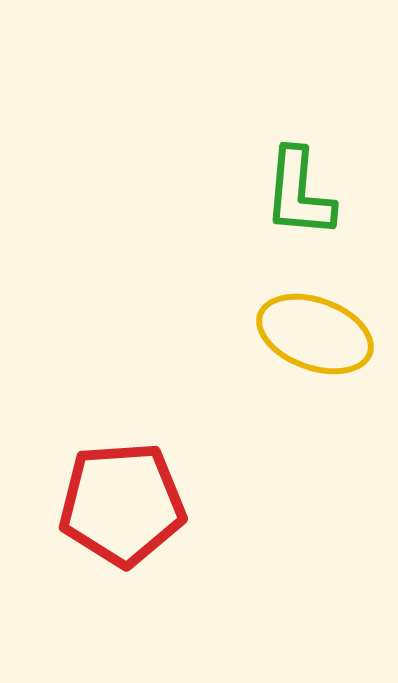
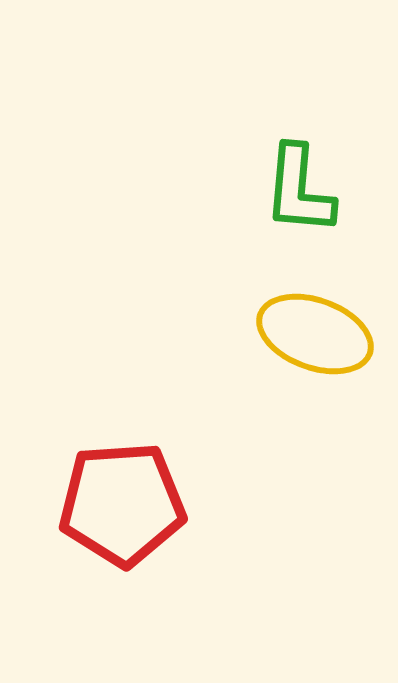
green L-shape: moved 3 px up
